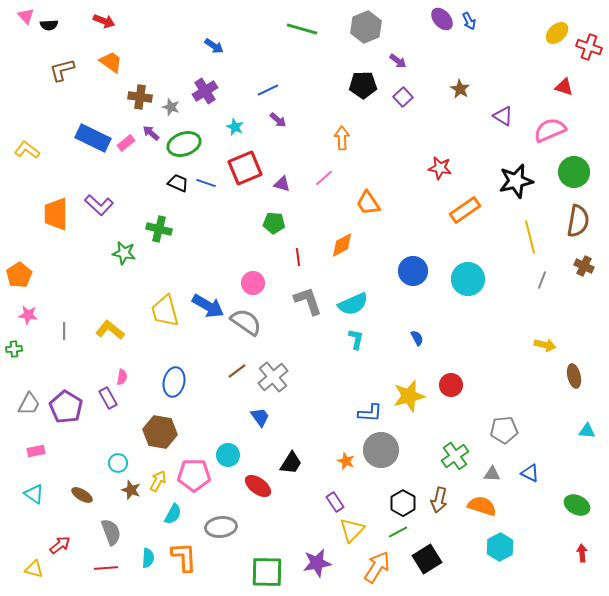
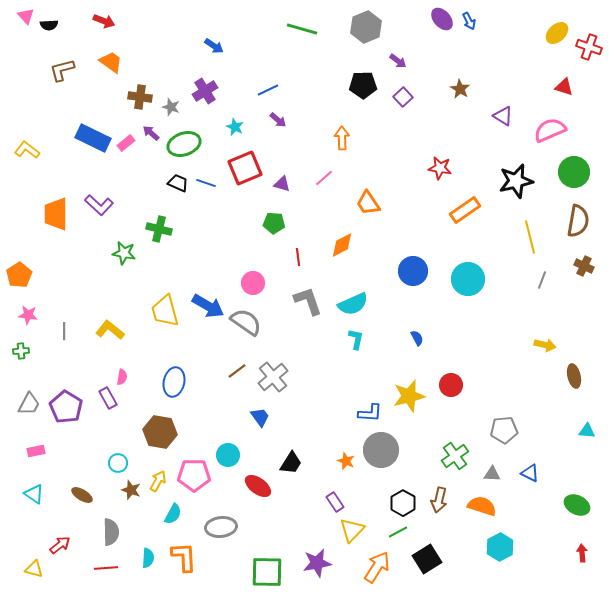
green cross at (14, 349): moved 7 px right, 2 px down
gray semicircle at (111, 532): rotated 20 degrees clockwise
